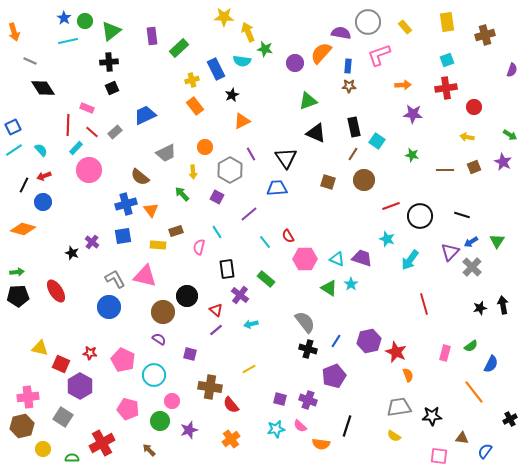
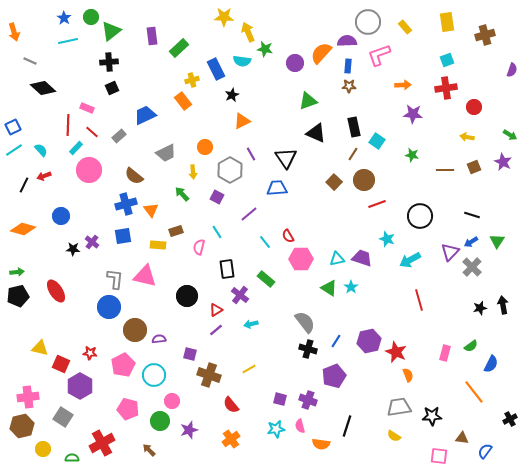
green circle at (85, 21): moved 6 px right, 4 px up
purple semicircle at (341, 33): moved 6 px right, 8 px down; rotated 12 degrees counterclockwise
black diamond at (43, 88): rotated 15 degrees counterclockwise
orange rectangle at (195, 106): moved 12 px left, 5 px up
gray rectangle at (115, 132): moved 4 px right, 4 px down
brown semicircle at (140, 177): moved 6 px left, 1 px up
brown square at (328, 182): moved 6 px right; rotated 28 degrees clockwise
blue circle at (43, 202): moved 18 px right, 14 px down
red line at (391, 206): moved 14 px left, 2 px up
black line at (462, 215): moved 10 px right
black star at (72, 253): moved 1 px right, 4 px up; rotated 16 degrees counterclockwise
pink hexagon at (305, 259): moved 4 px left
cyan triangle at (337, 259): rotated 35 degrees counterclockwise
cyan arrow at (410, 260): rotated 25 degrees clockwise
gray L-shape at (115, 279): rotated 35 degrees clockwise
cyan star at (351, 284): moved 3 px down
black pentagon at (18, 296): rotated 10 degrees counterclockwise
red line at (424, 304): moved 5 px left, 4 px up
red triangle at (216, 310): rotated 48 degrees clockwise
brown circle at (163, 312): moved 28 px left, 18 px down
purple semicircle at (159, 339): rotated 40 degrees counterclockwise
pink pentagon at (123, 360): moved 5 px down; rotated 20 degrees clockwise
brown cross at (210, 387): moved 1 px left, 12 px up; rotated 10 degrees clockwise
pink semicircle at (300, 426): rotated 32 degrees clockwise
